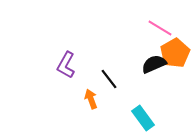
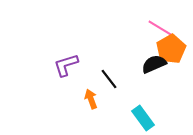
orange pentagon: moved 4 px left, 4 px up
purple L-shape: rotated 44 degrees clockwise
